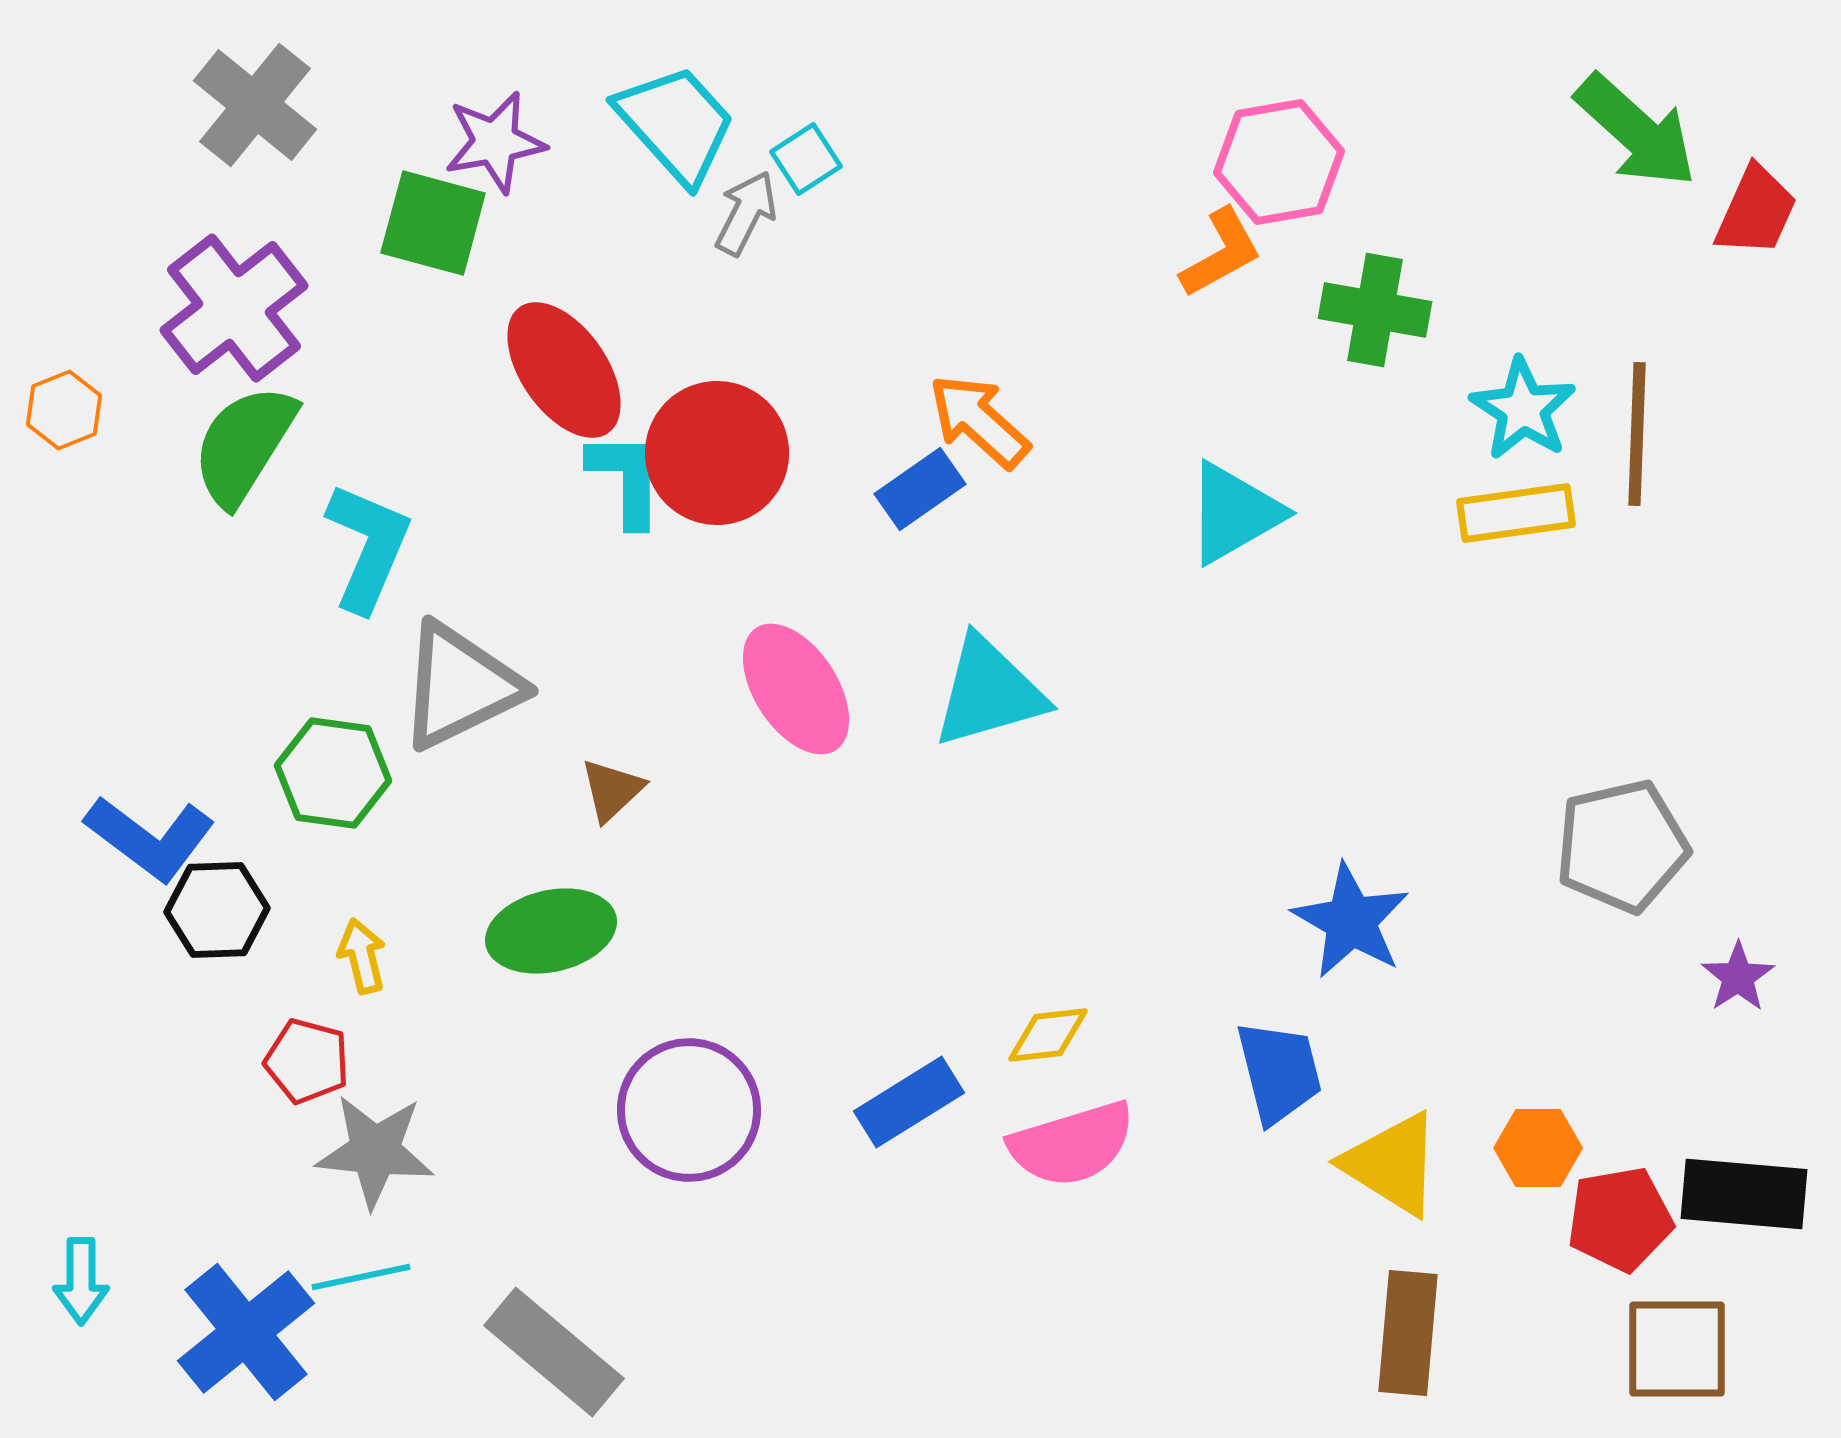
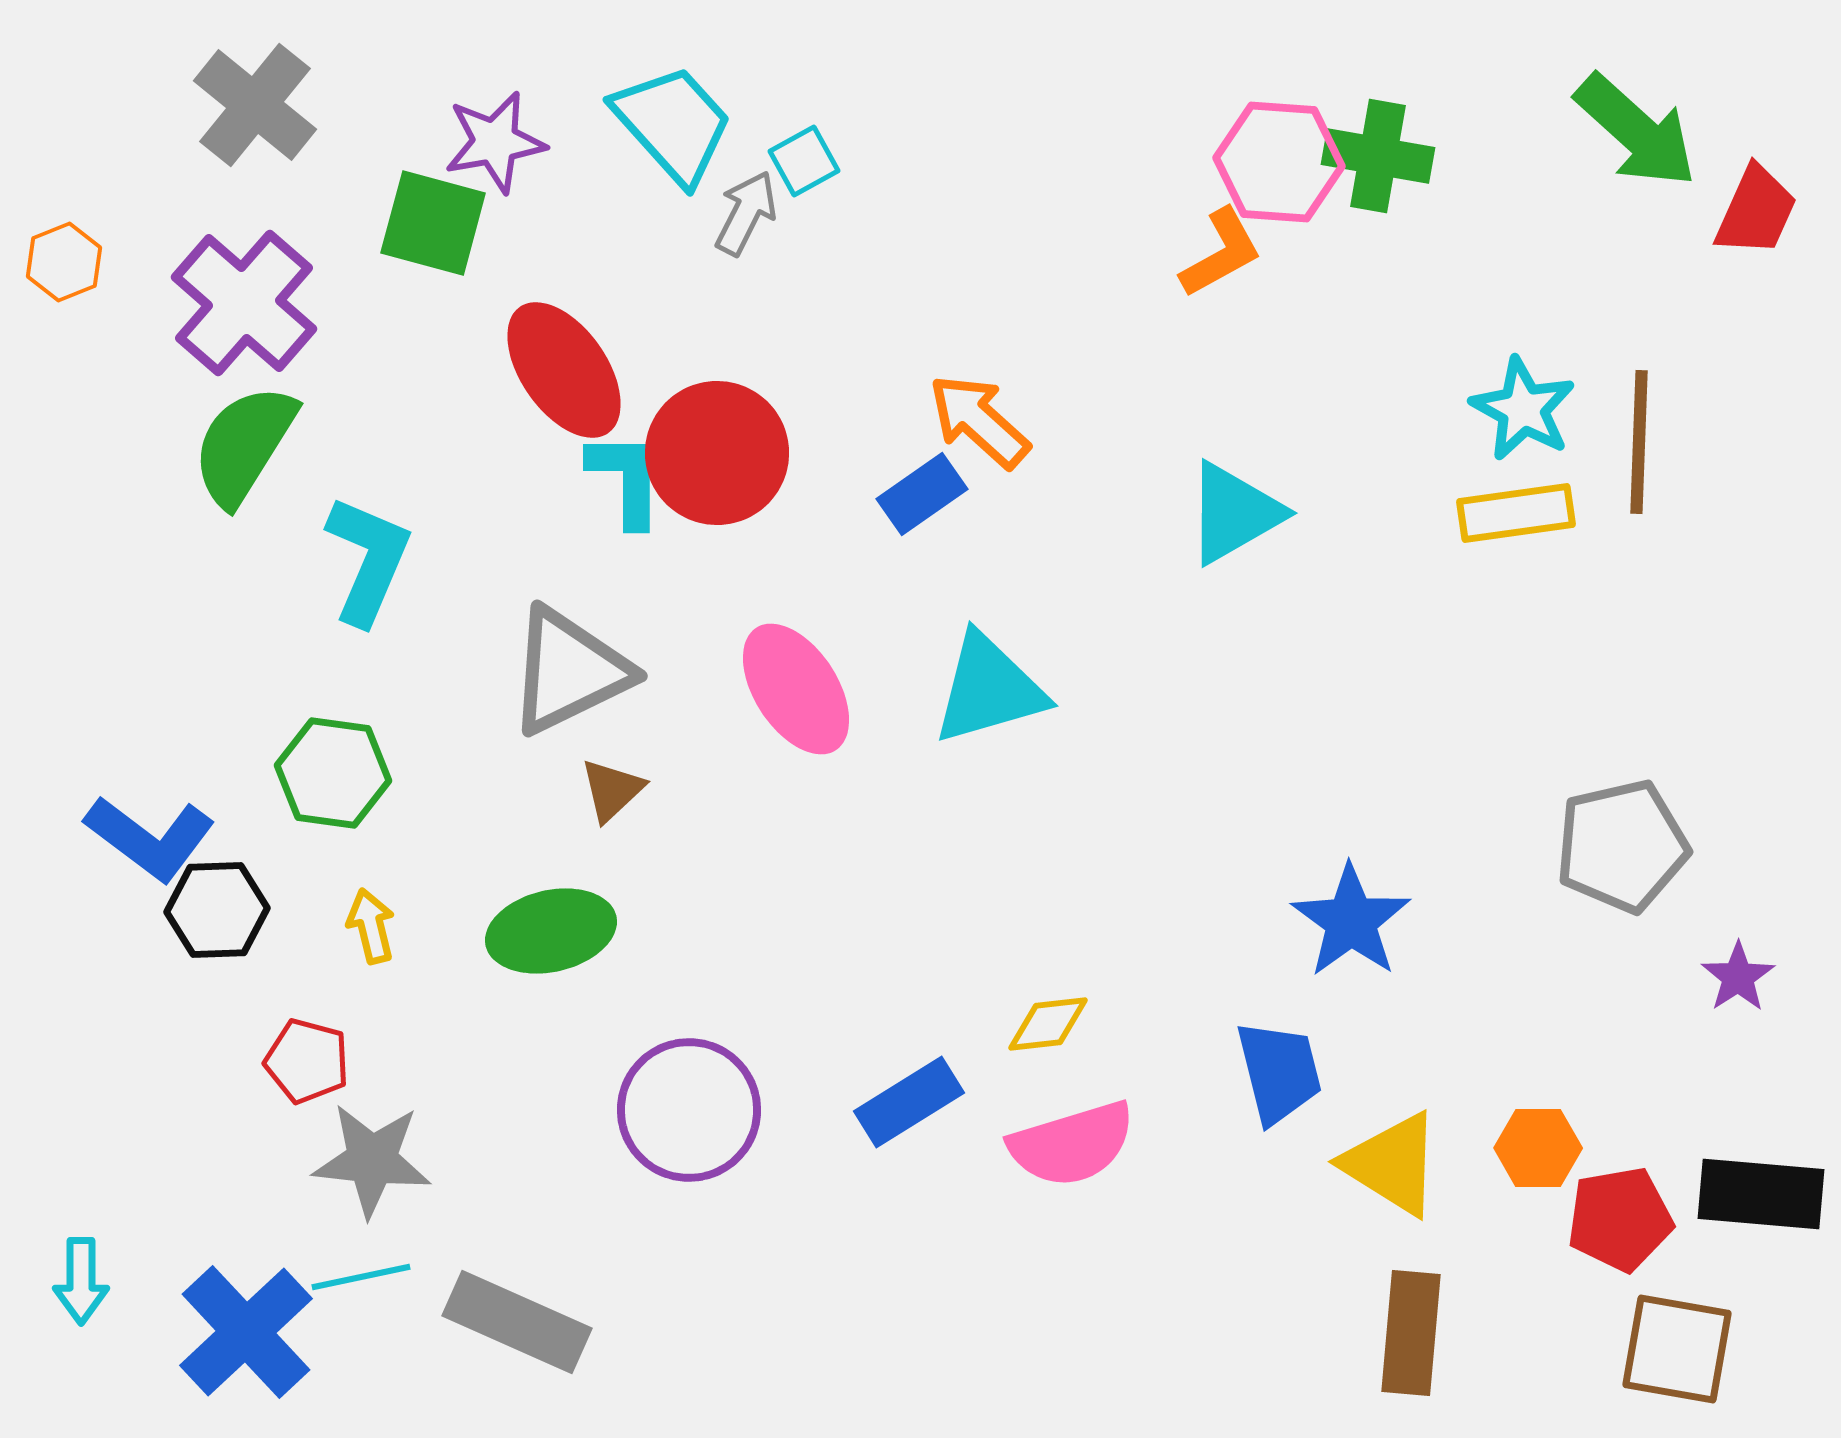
cyan trapezoid at (676, 124): moved 3 px left
cyan square at (806, 159): moved 2 px left, 2 px down; rotated 4 degrees clockwise
pink hexagon at (1279, 162): rotated 14 degrees clockwise
purple cross at (234, 308): moved 10 px right, 5 px up; rotated 11 degrees counterclockwise
green cross at (1375, 310): moved 3 px right, 154 px up
cyan star at (1523, 409): rotated 4 degrees counterclockwise
orange hexagon at (64, 410): moved 148 px up
brown line at (1637, 434): moved 2 px right, 8 px down
blue rectangle at (920, 489): moved 2 px right, 5 px down
cyan L-shape at (368, 547): moved 13 px down
gray triangle at (460, 686): moved 109 px right, 15 px up
cyan triangle at (989, 692): moved 3 px up
blue star at (1351, 921): rotated 6 degrees clockwise
yellow arrow at (362, 956): moved 9 px right, 30 px up
yellow diamond at (1048, 1035): moved 11 px up
gray star at (375, 1151): moved 3 px left, 9 px down
black rectangle at (1744, 1194): moved 17 px right
blue cross at (246, 1332): rotated 4 degrees counterclockwise
brown rectangle at (1408, 1333): moved 3 px right
brown square at (1677, 1349): rotated 10 degrees clockwise
gray rectangle at (554, 1352): moved 37 px left, 30 px up; rotated 16 degrees counterclockwise
